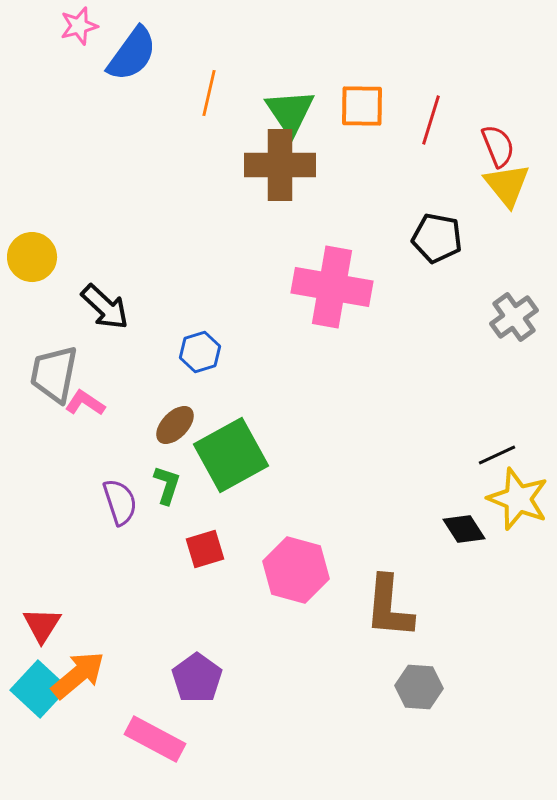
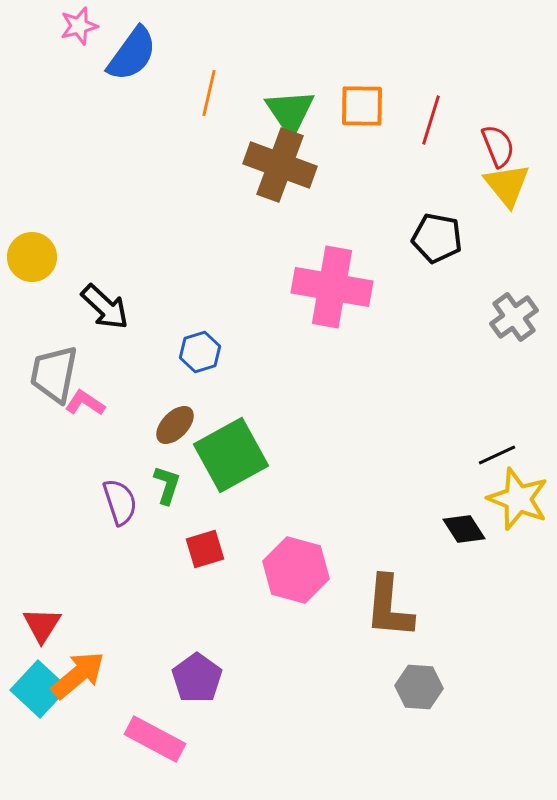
brown cross: rotated 20 degrees clockwise
